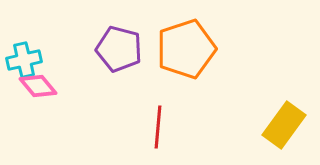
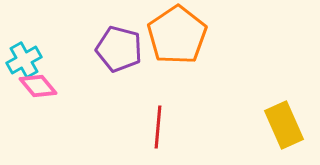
orange pentagon: moved 9 px left, 14 px up; rotated 16 degrees counterclockwise
cyan cross: rotated 16 degrees counterclockwise
yellow rectangle: rotated 60 degrees counterclockwise
